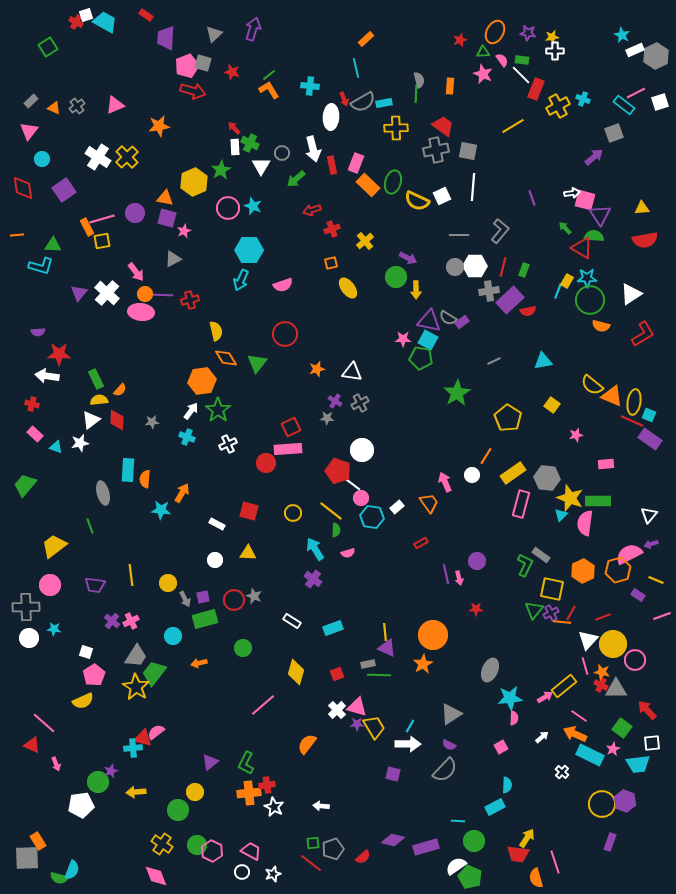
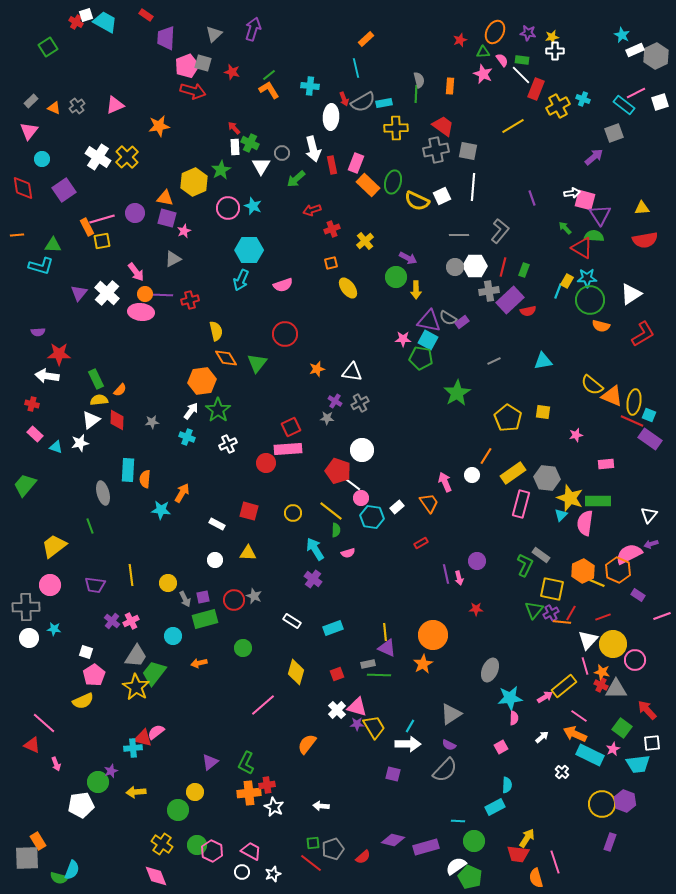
yellow square at (552, 405): moved 9 px left, 7 px down; rotated 28 degrees counterclockwise
orange hexagon at (618, 570): rotated 20 degrees counterclockwise
yellow line at (656, 580): moved 59 px left, 3 px down
